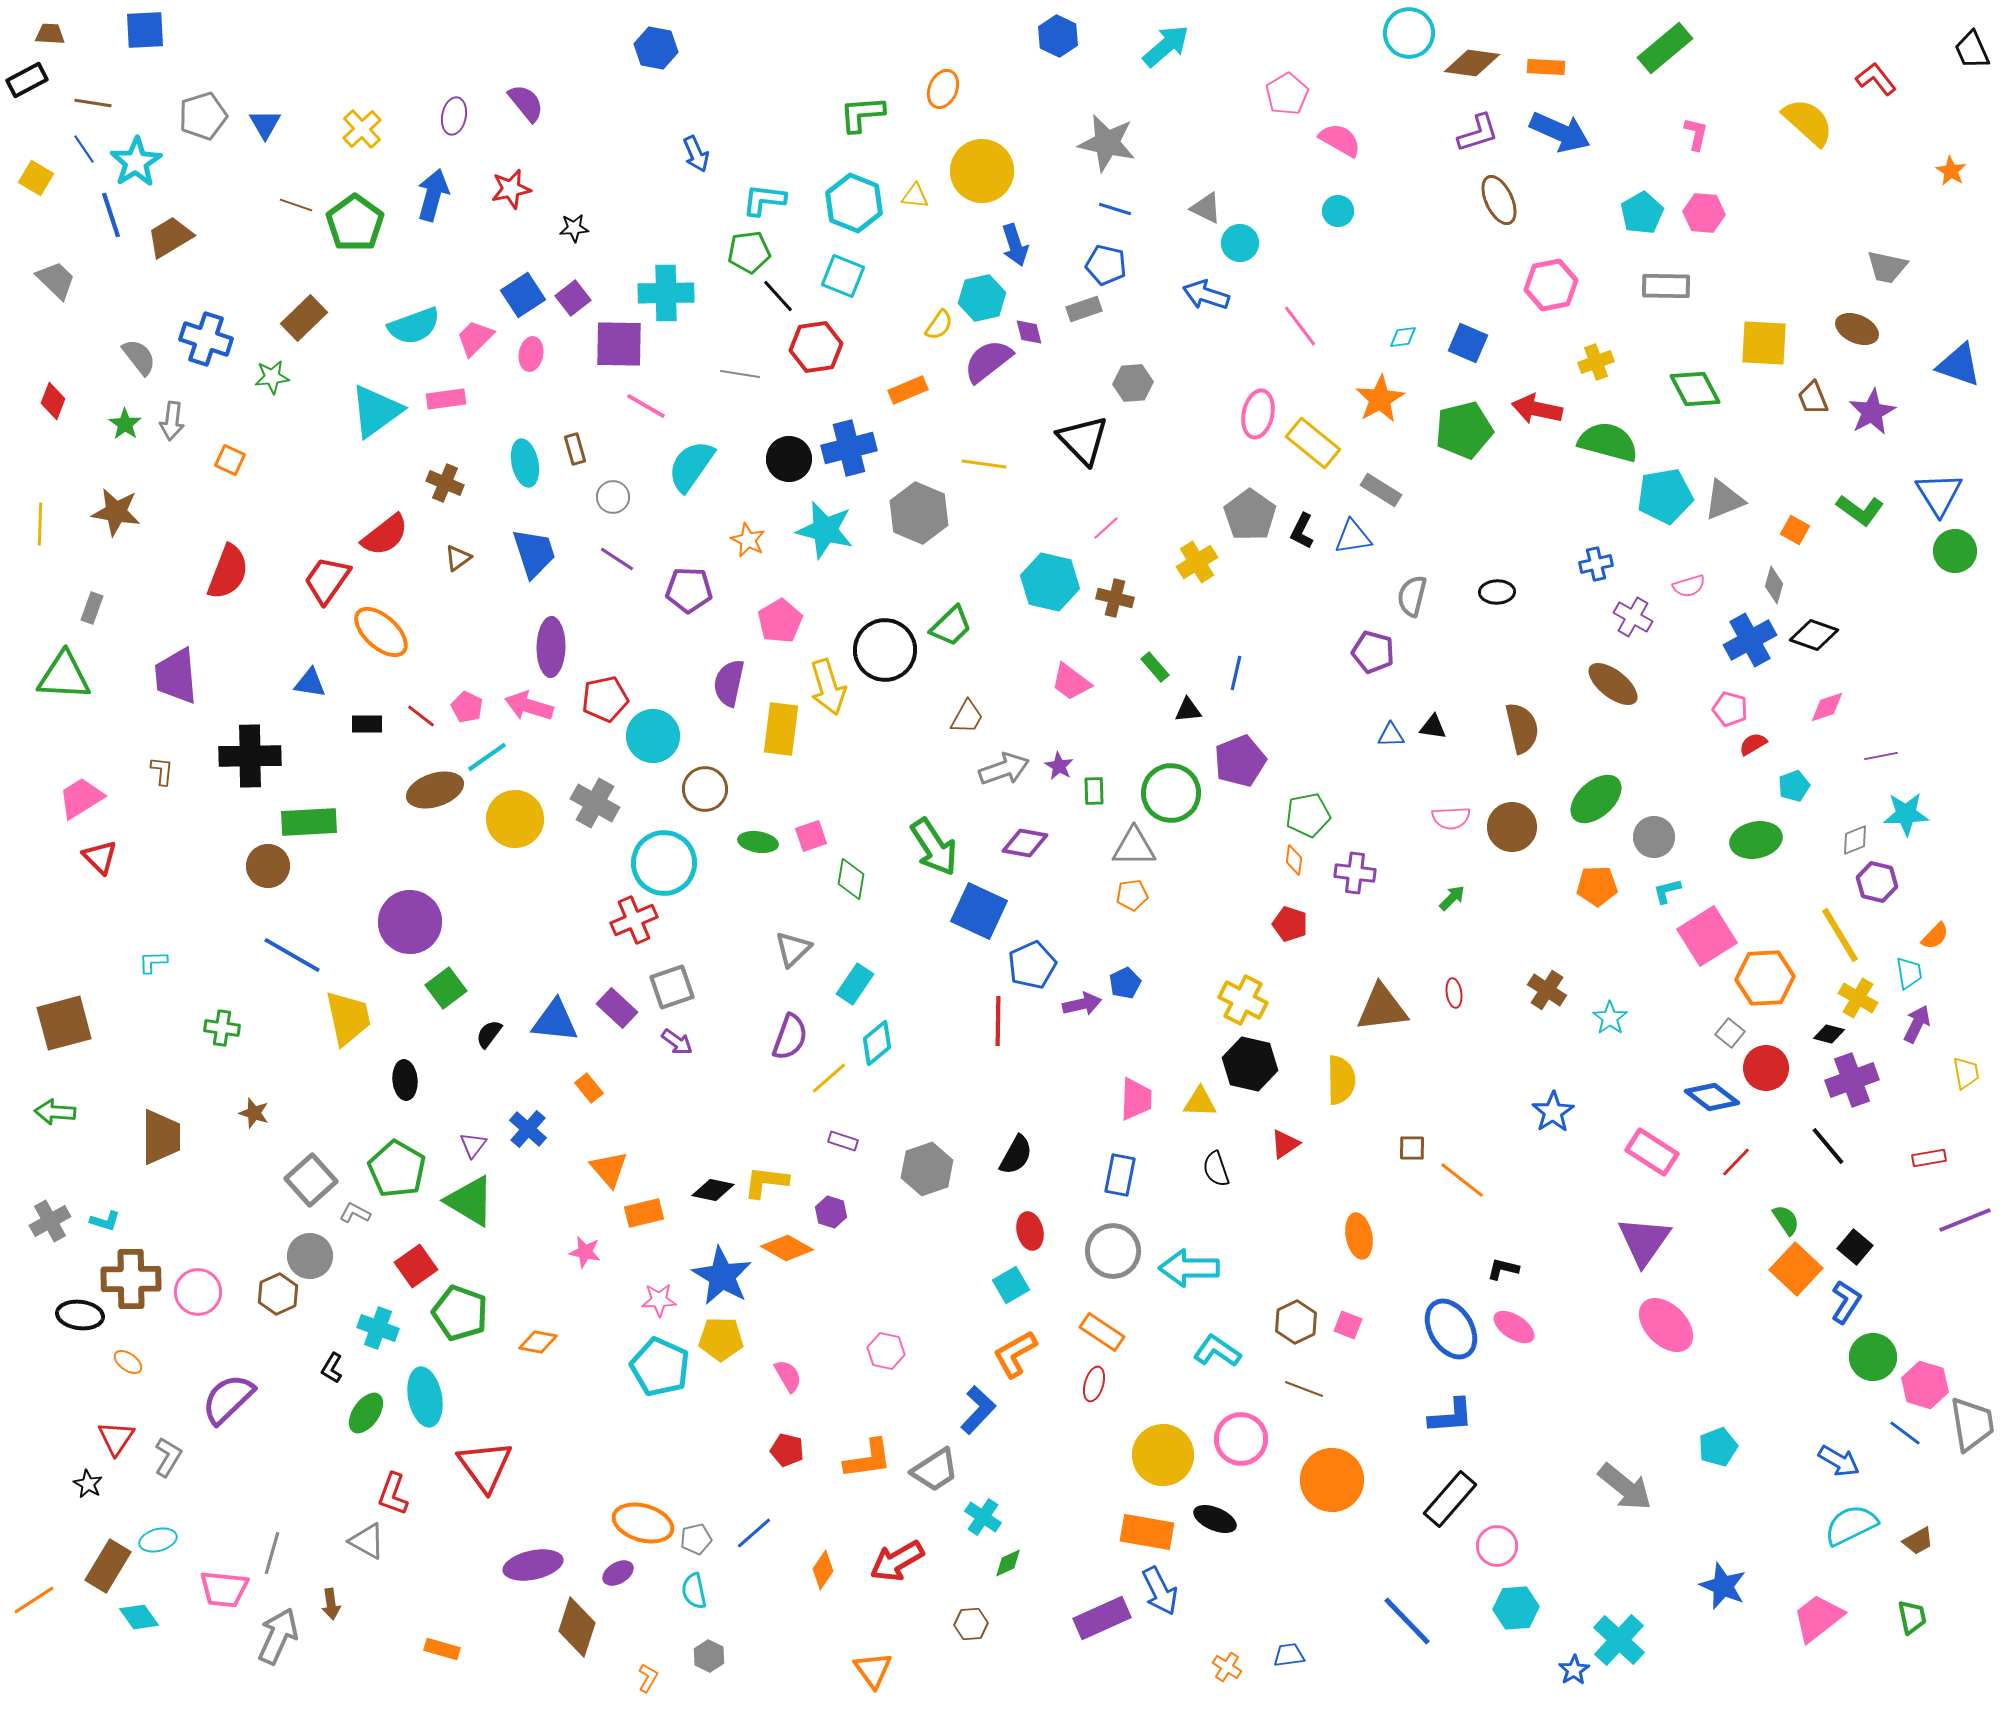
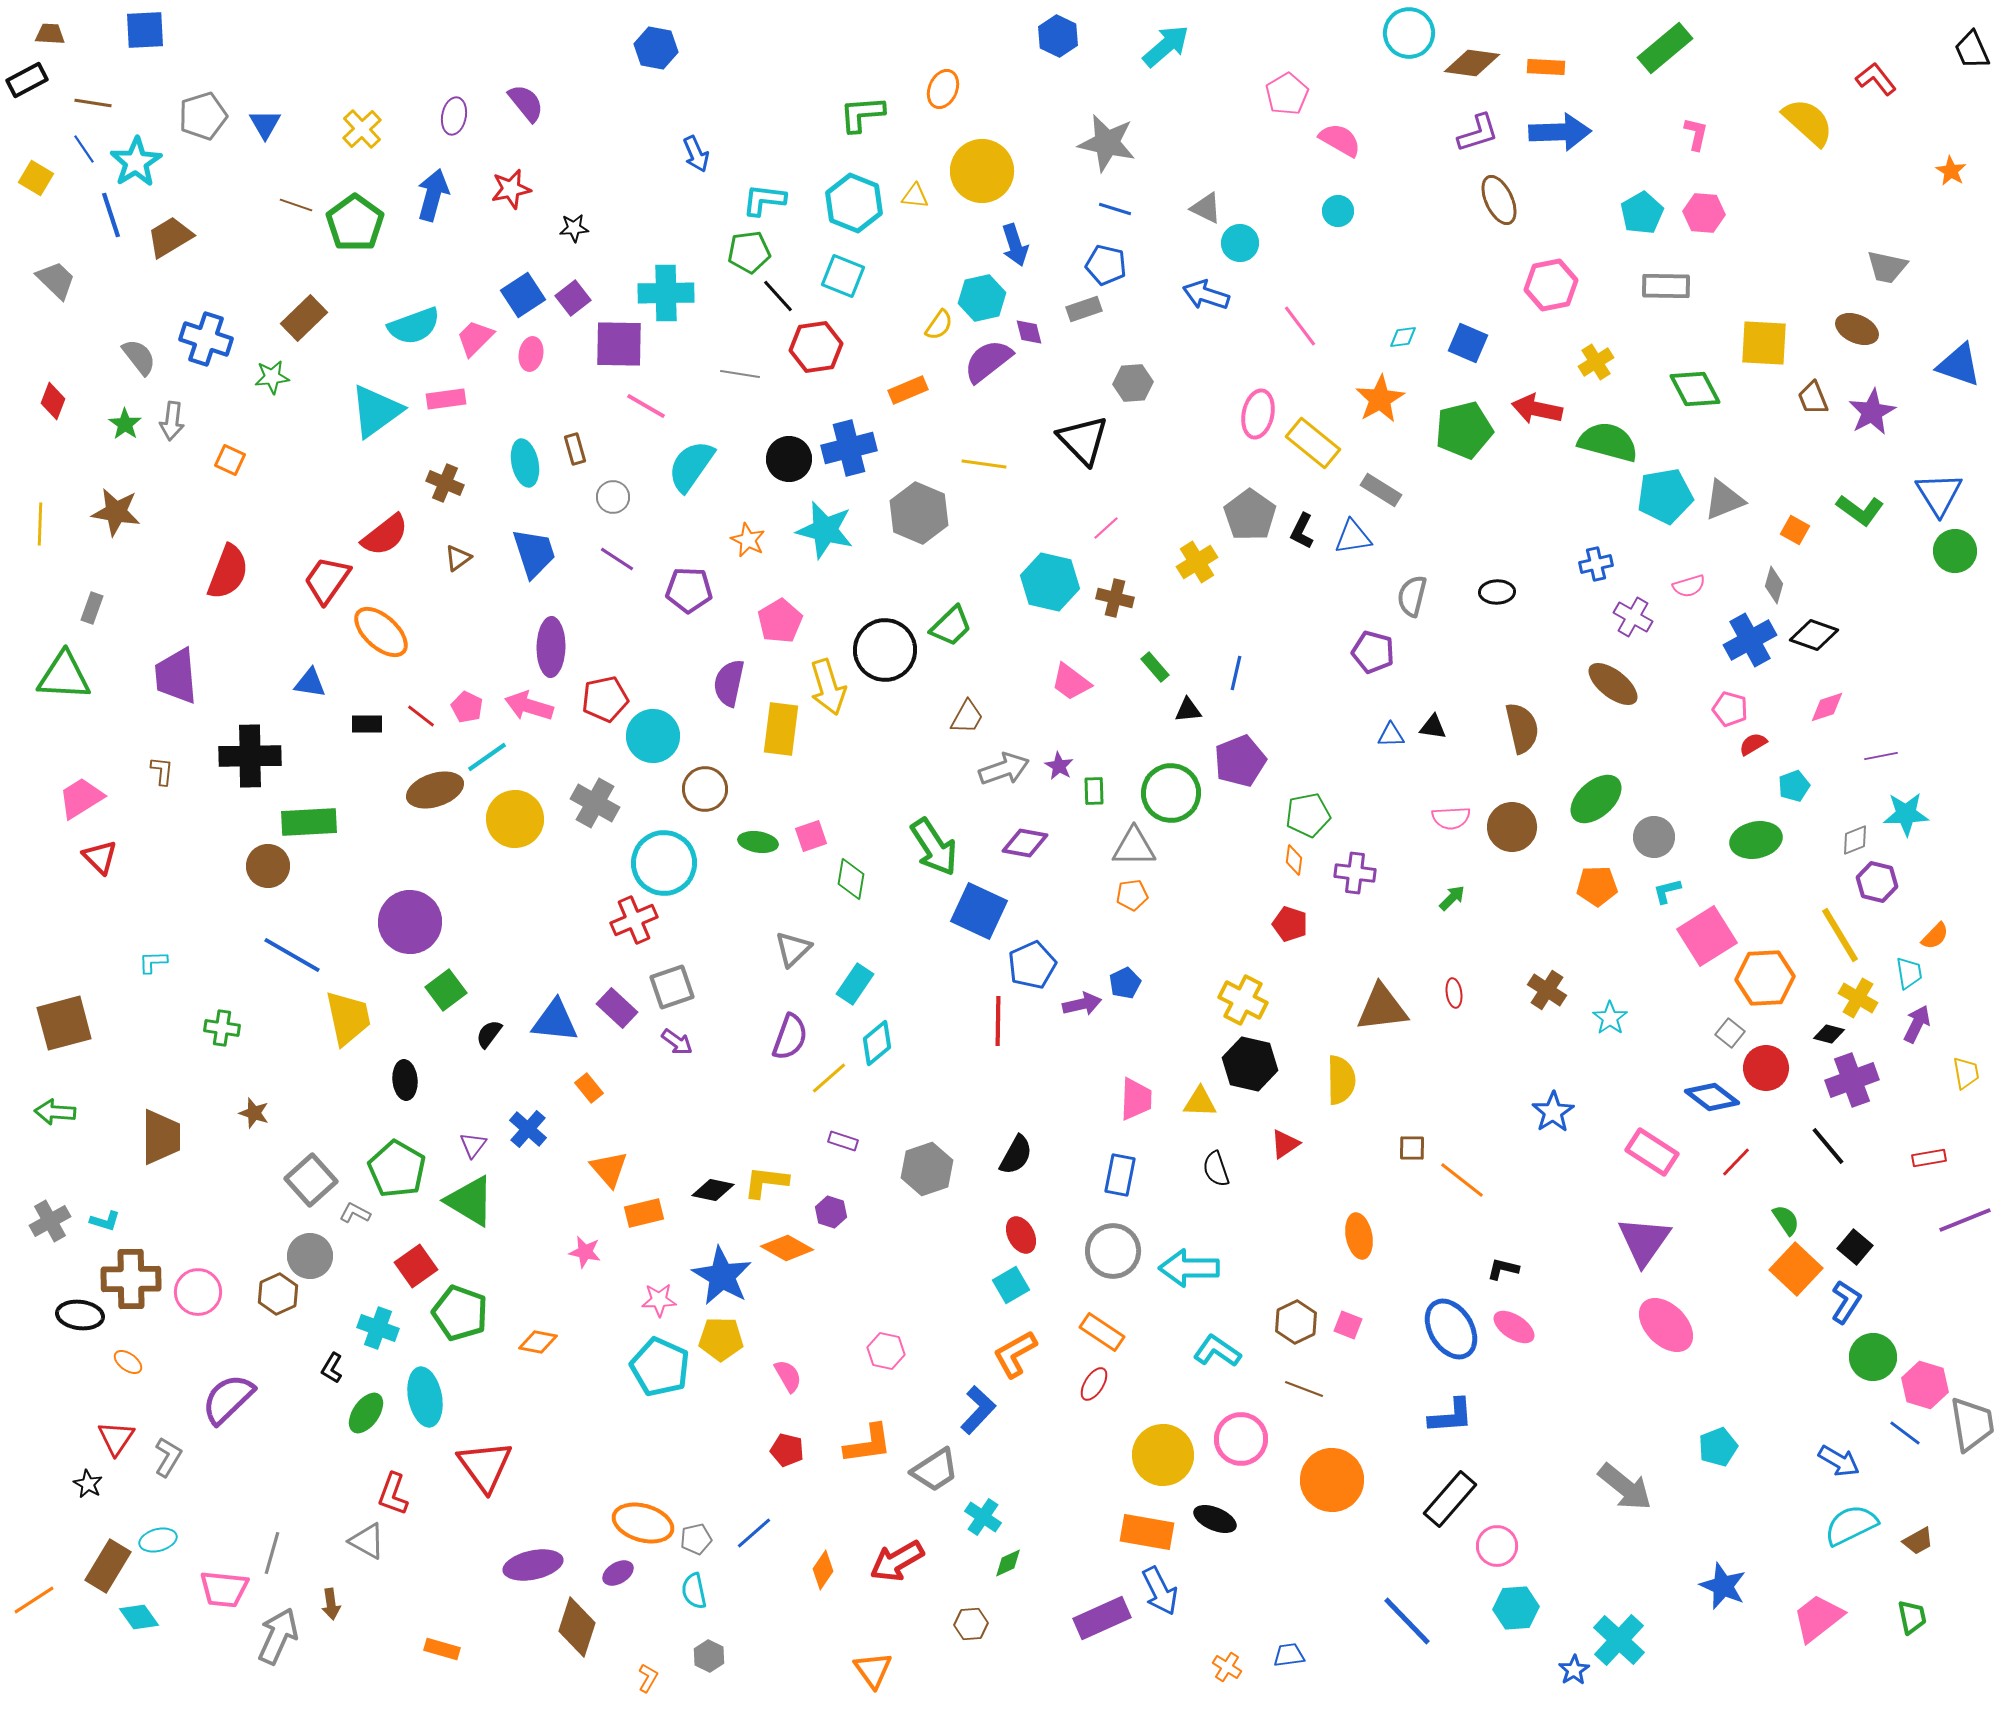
blue arrow at (1560, 132): rotated 26 degrees counterclockwise
yellow cross at (1596, 362): rotated 12 degrees counterclockwise
green square at (446, 988): moved 2 px down
red ellipse at (1030, 1231): moved 9 px left, 4 px down; rotated 15 degrees counterclockwise
red ellipse at (1094, 1384): rotated 16 degrees clockwise
orange L-shape at (868, 1459): moved 15 px up
